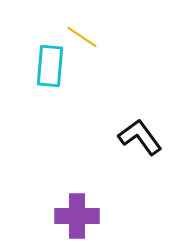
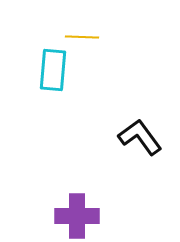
yellow line: rotated 32 degrees counterclockwise
cyan rectangle: moved 3 px right, 4 px down
